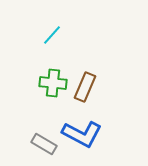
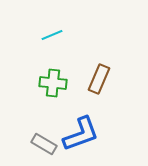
cyan line: rotated 25 degrees clockwise
brown rectangle: moved 14 px right, 8 px up
blue L-shape: moved 1 px left; rotated 48 degrees counterclockwise
